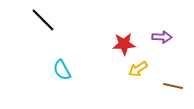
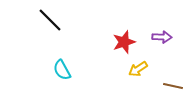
black line: moved 7 px right
red star: moved 2 px up; rotated 15 degrees counterclockwise
